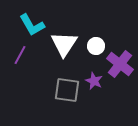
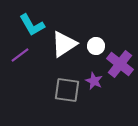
white triangle: rotated 24 degrees clockwise
purple line: rotated 24 degrees clockwise
